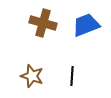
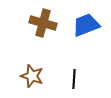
black line: moved 2 px right, 3 px down
